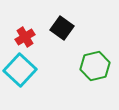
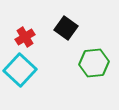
black square: moved 4 px right
green hexagon: moved 1 px left, 3 px up; rotated 8 degrees clockwise
